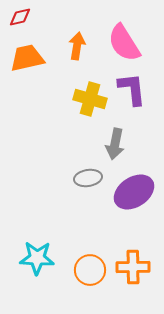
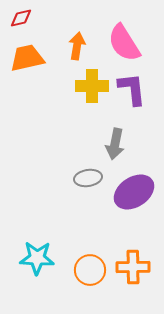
red diamond: moved 1 px right, 1 px down
yellow cross: moved 2 px right, 13 px up; rotated 16 degrees counterclockwise
